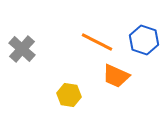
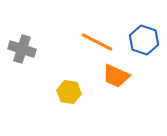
gray cross: rotated 24 degrees counterclockwise
yellow hexagon: moved 3 px up
